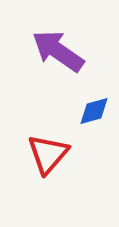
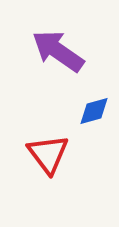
red triangle: rotated 18 degrees counterclockwise
